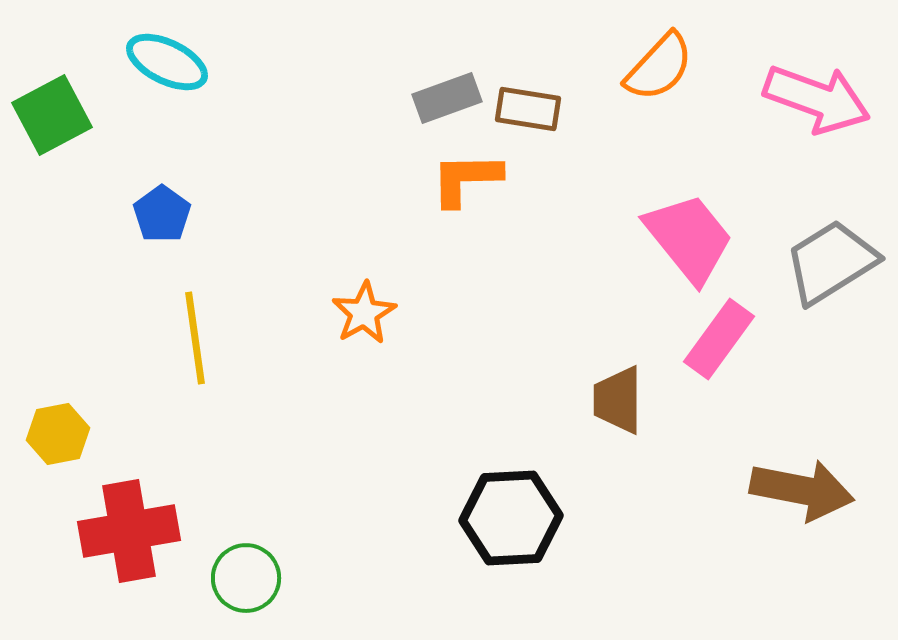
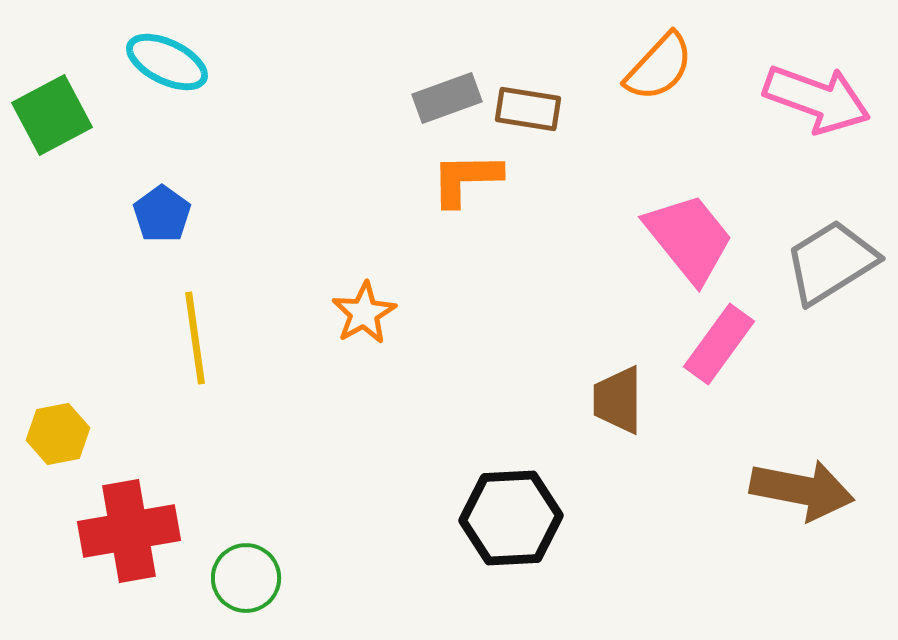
pink rectangle: moved 5 px down
